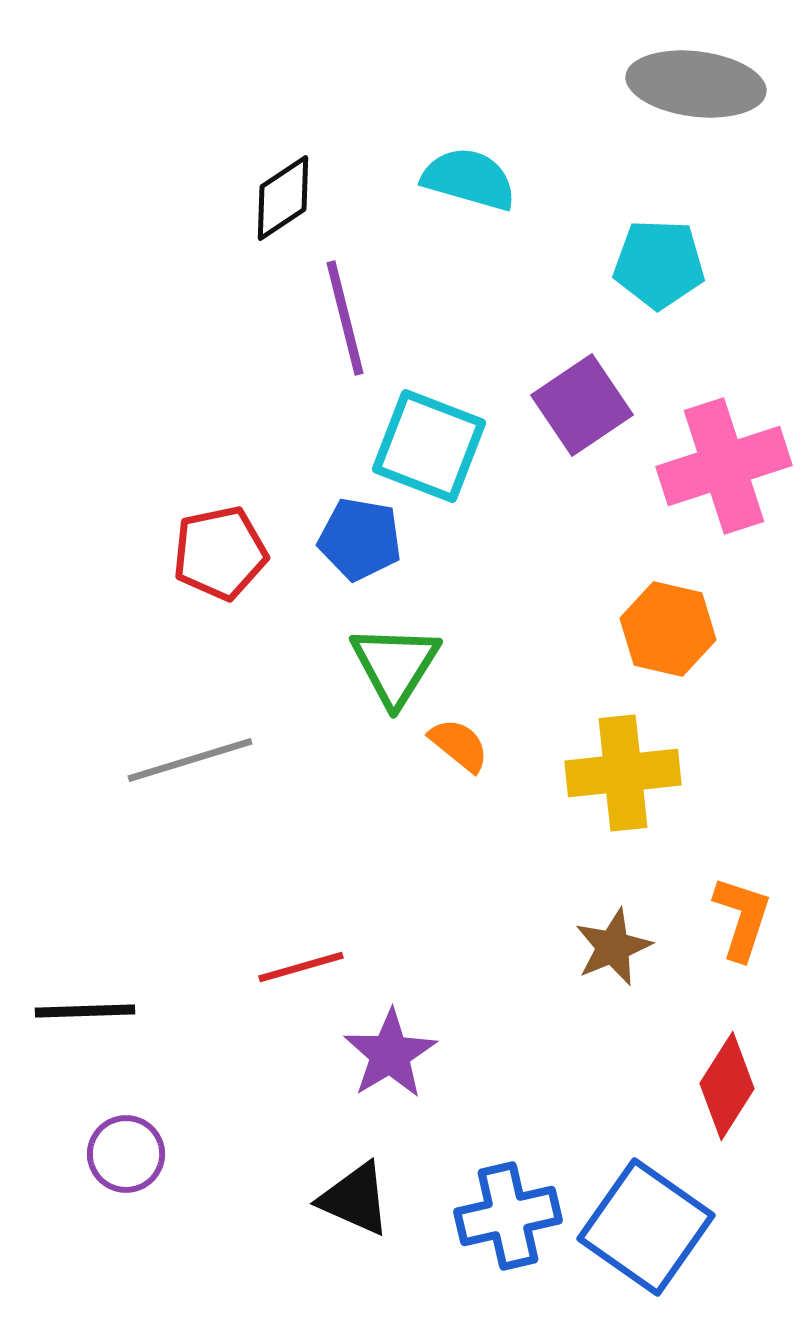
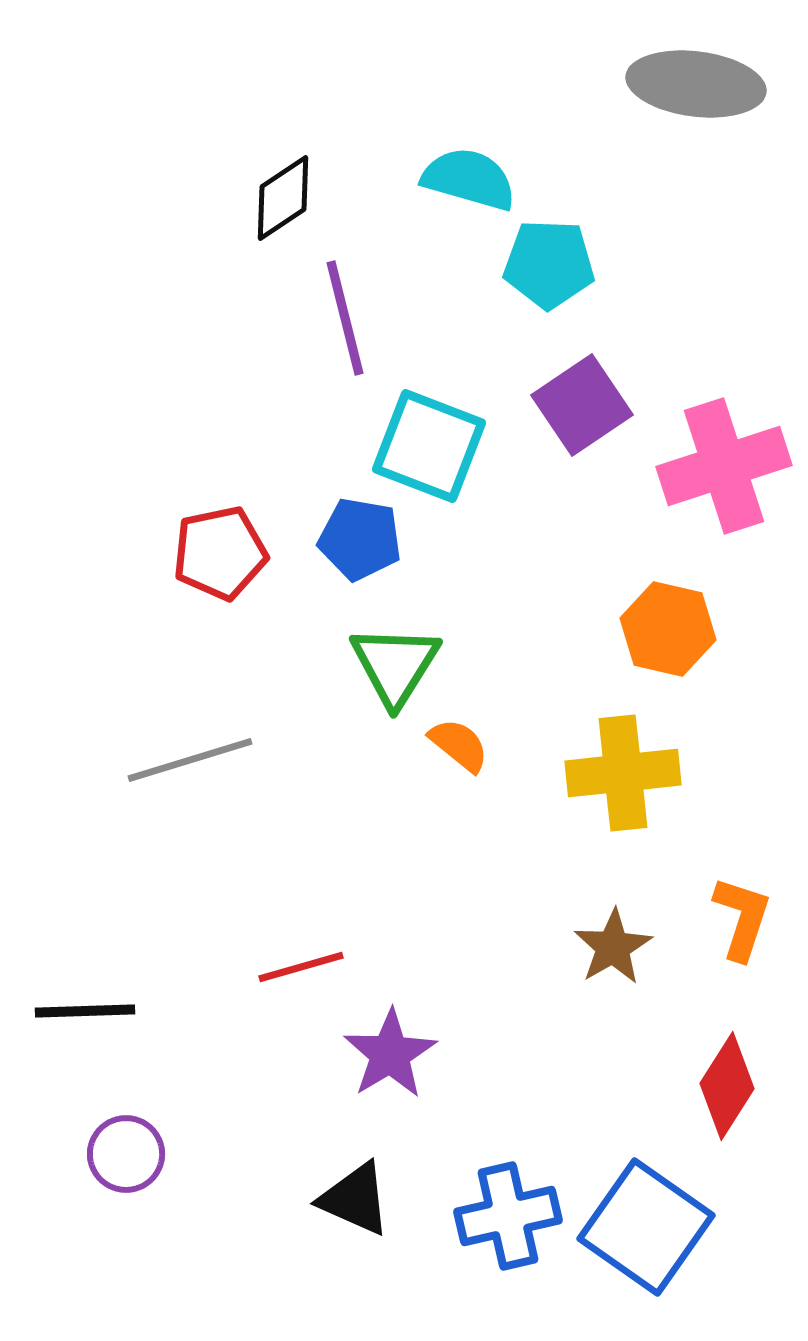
cyan pentagon: moved 110 px left
brown star: rotated 8 degrees counterclockwise
